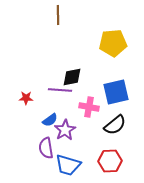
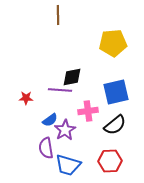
pink cross: moved 1 px left, 4 px down; rotated 18 degrees counterclockwise
